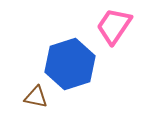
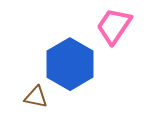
blue hexagon: rotated 12 degrees counterclockwise
